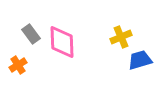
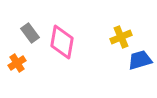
gray rectangle: moved 1 px left, 1 px up
pink diamond: rotated 12 degrees clockwise
orange cross: moved 1 px left, 2 px up
